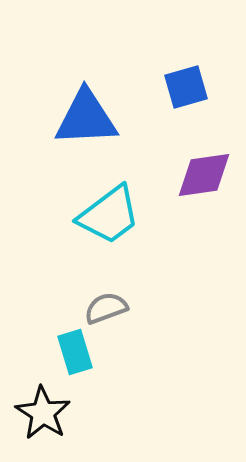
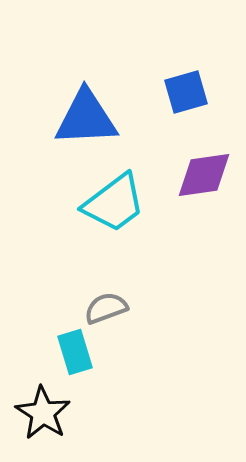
blue square: moved 5 px down
cyan trapezoid: moved 5 px right, 12 px up
